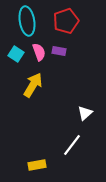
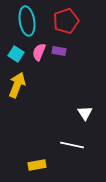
pink semicircle: rotated 138 degrees counterclockwise
yellow arrow: moved 16 px left; rotated 10 degrees counterclockwise
white triangle: rotated 21 degrees counterclockwise
white line: rotated 65 degrees clockwise
